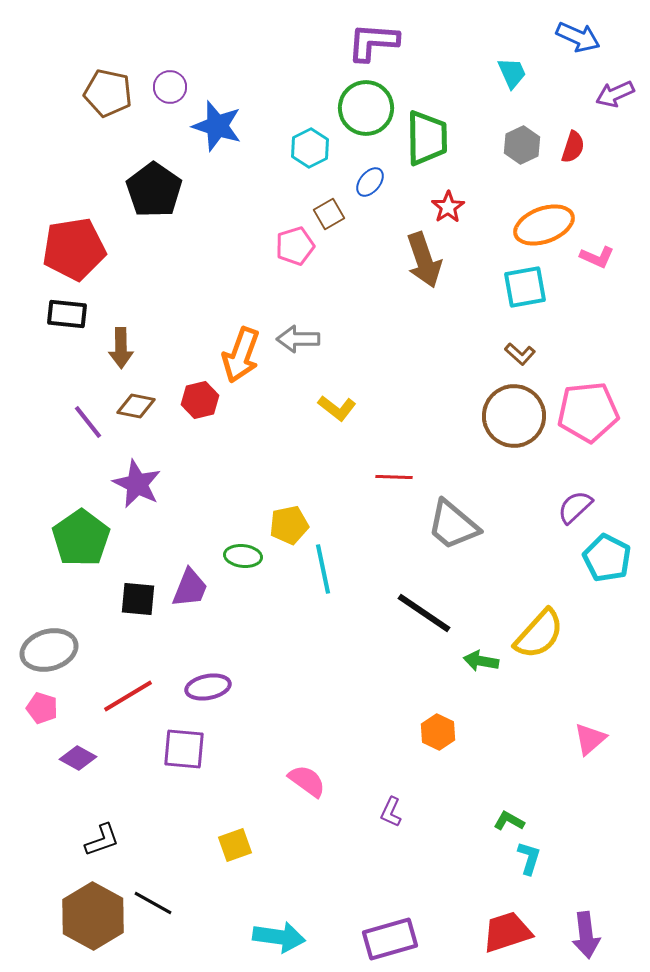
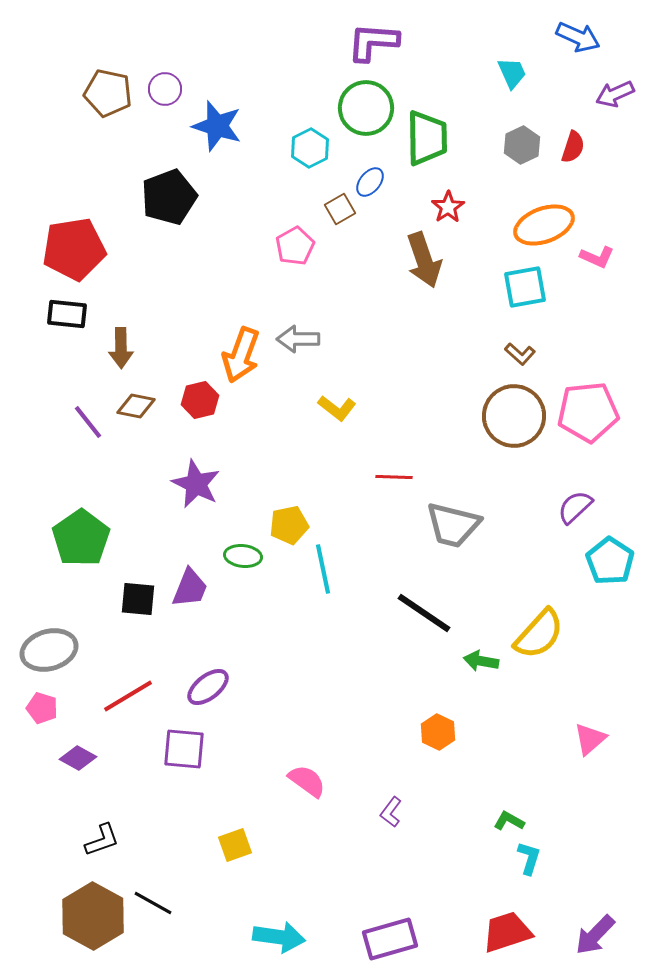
purple circle at (170, 87): moved 5 px left, 2 px down
black pentagon at (154, 190): moved 15 px right, 7 px down; rotated 16 degrees clockwise
brown square at (329, 214): moved 11 px right, 5 px up
pink pentagon at (295, 246): rotated 12 degrees counterclockwise
purple star at (137, 484): moved 59 px right
gray trapezoid at (453, 525): rotated 26 degrees counterclockwise
cyan pentagon at (607, 558): moved 3 px right, 3 px down; rotated 6 degrees clockwise
purple ellipse at (208, 687): rotated 27 degrees counterclockwise
purple L-shape at (391, 812): rotated 12 degrees clockwise
purple arrow at (586, 935): moved 9 px right; rotated 51 degrees clockwise
